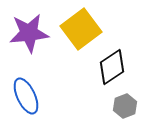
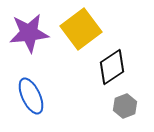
blue ellipse: moved 5 px right
